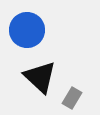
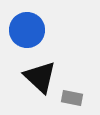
gray rectangle: rotated 70 degrees clockwise
